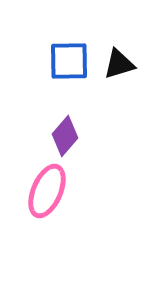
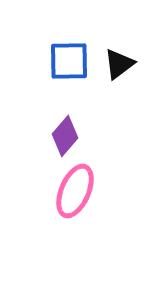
black triangle: rotated 20 degrees counterclockwise
pink ellipse: moved 28 px right
